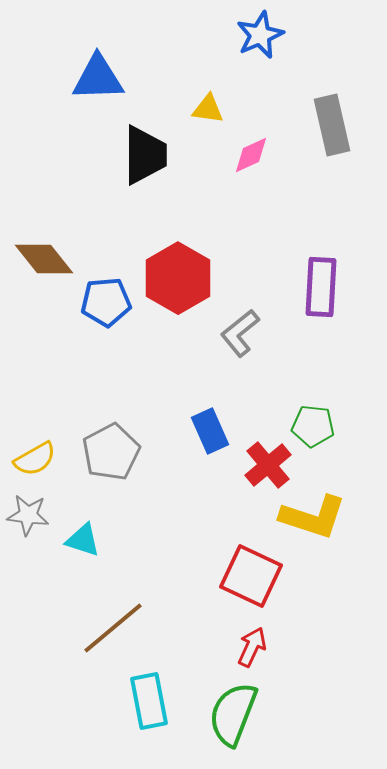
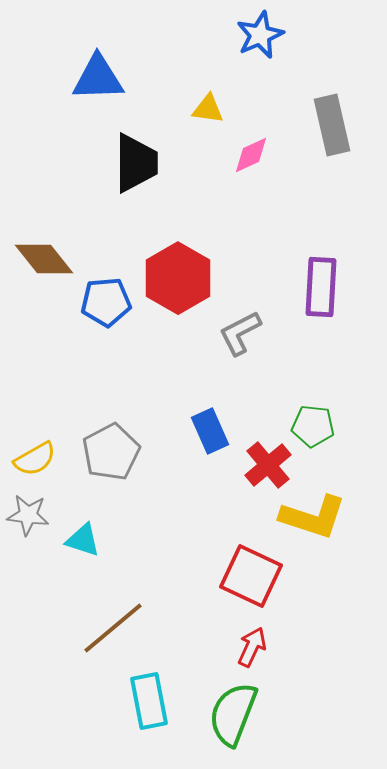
black trapezoid: moved 9 px left, 8 px down
gray L-shape: rotated 12 degrees clockwise
